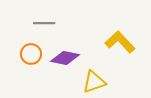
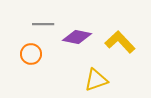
gray line: moved 1 px left, 1 px down
purple diamond: moved 12 px right, 21 px up
yellow triangle: moved 2 px right, 2 px up
